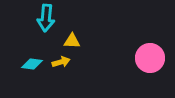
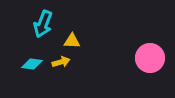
cyan arrow: moved 3 px left, 6 px down; rotated 16 degrees clockwise
